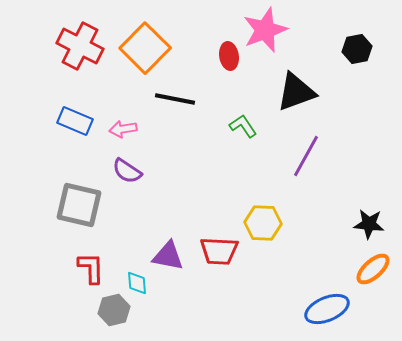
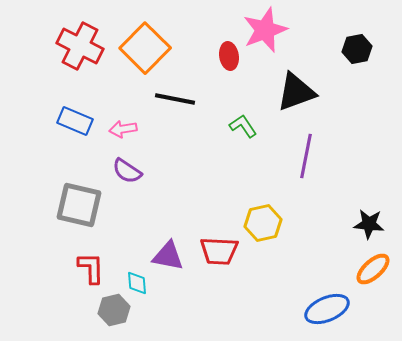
purple line: rotated 18 degrees counterclockwise
yellow hexagon: rotated 15 degrees counterclockwise
